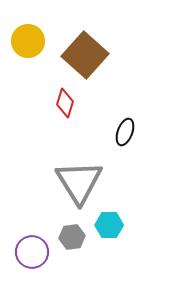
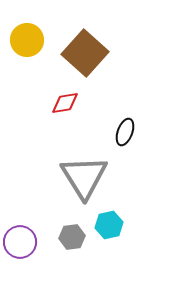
yellow circle: moved 1 px left, 1 px up
brown square: moved 2 px up
red diamond: rotated 64 degrees clockwise
gray triangle: moved 5 px right, 5 px up
cyan hexagon: rotated 12 degrees counterclockwise
purple circle: moved 12 px left, 10 px up
